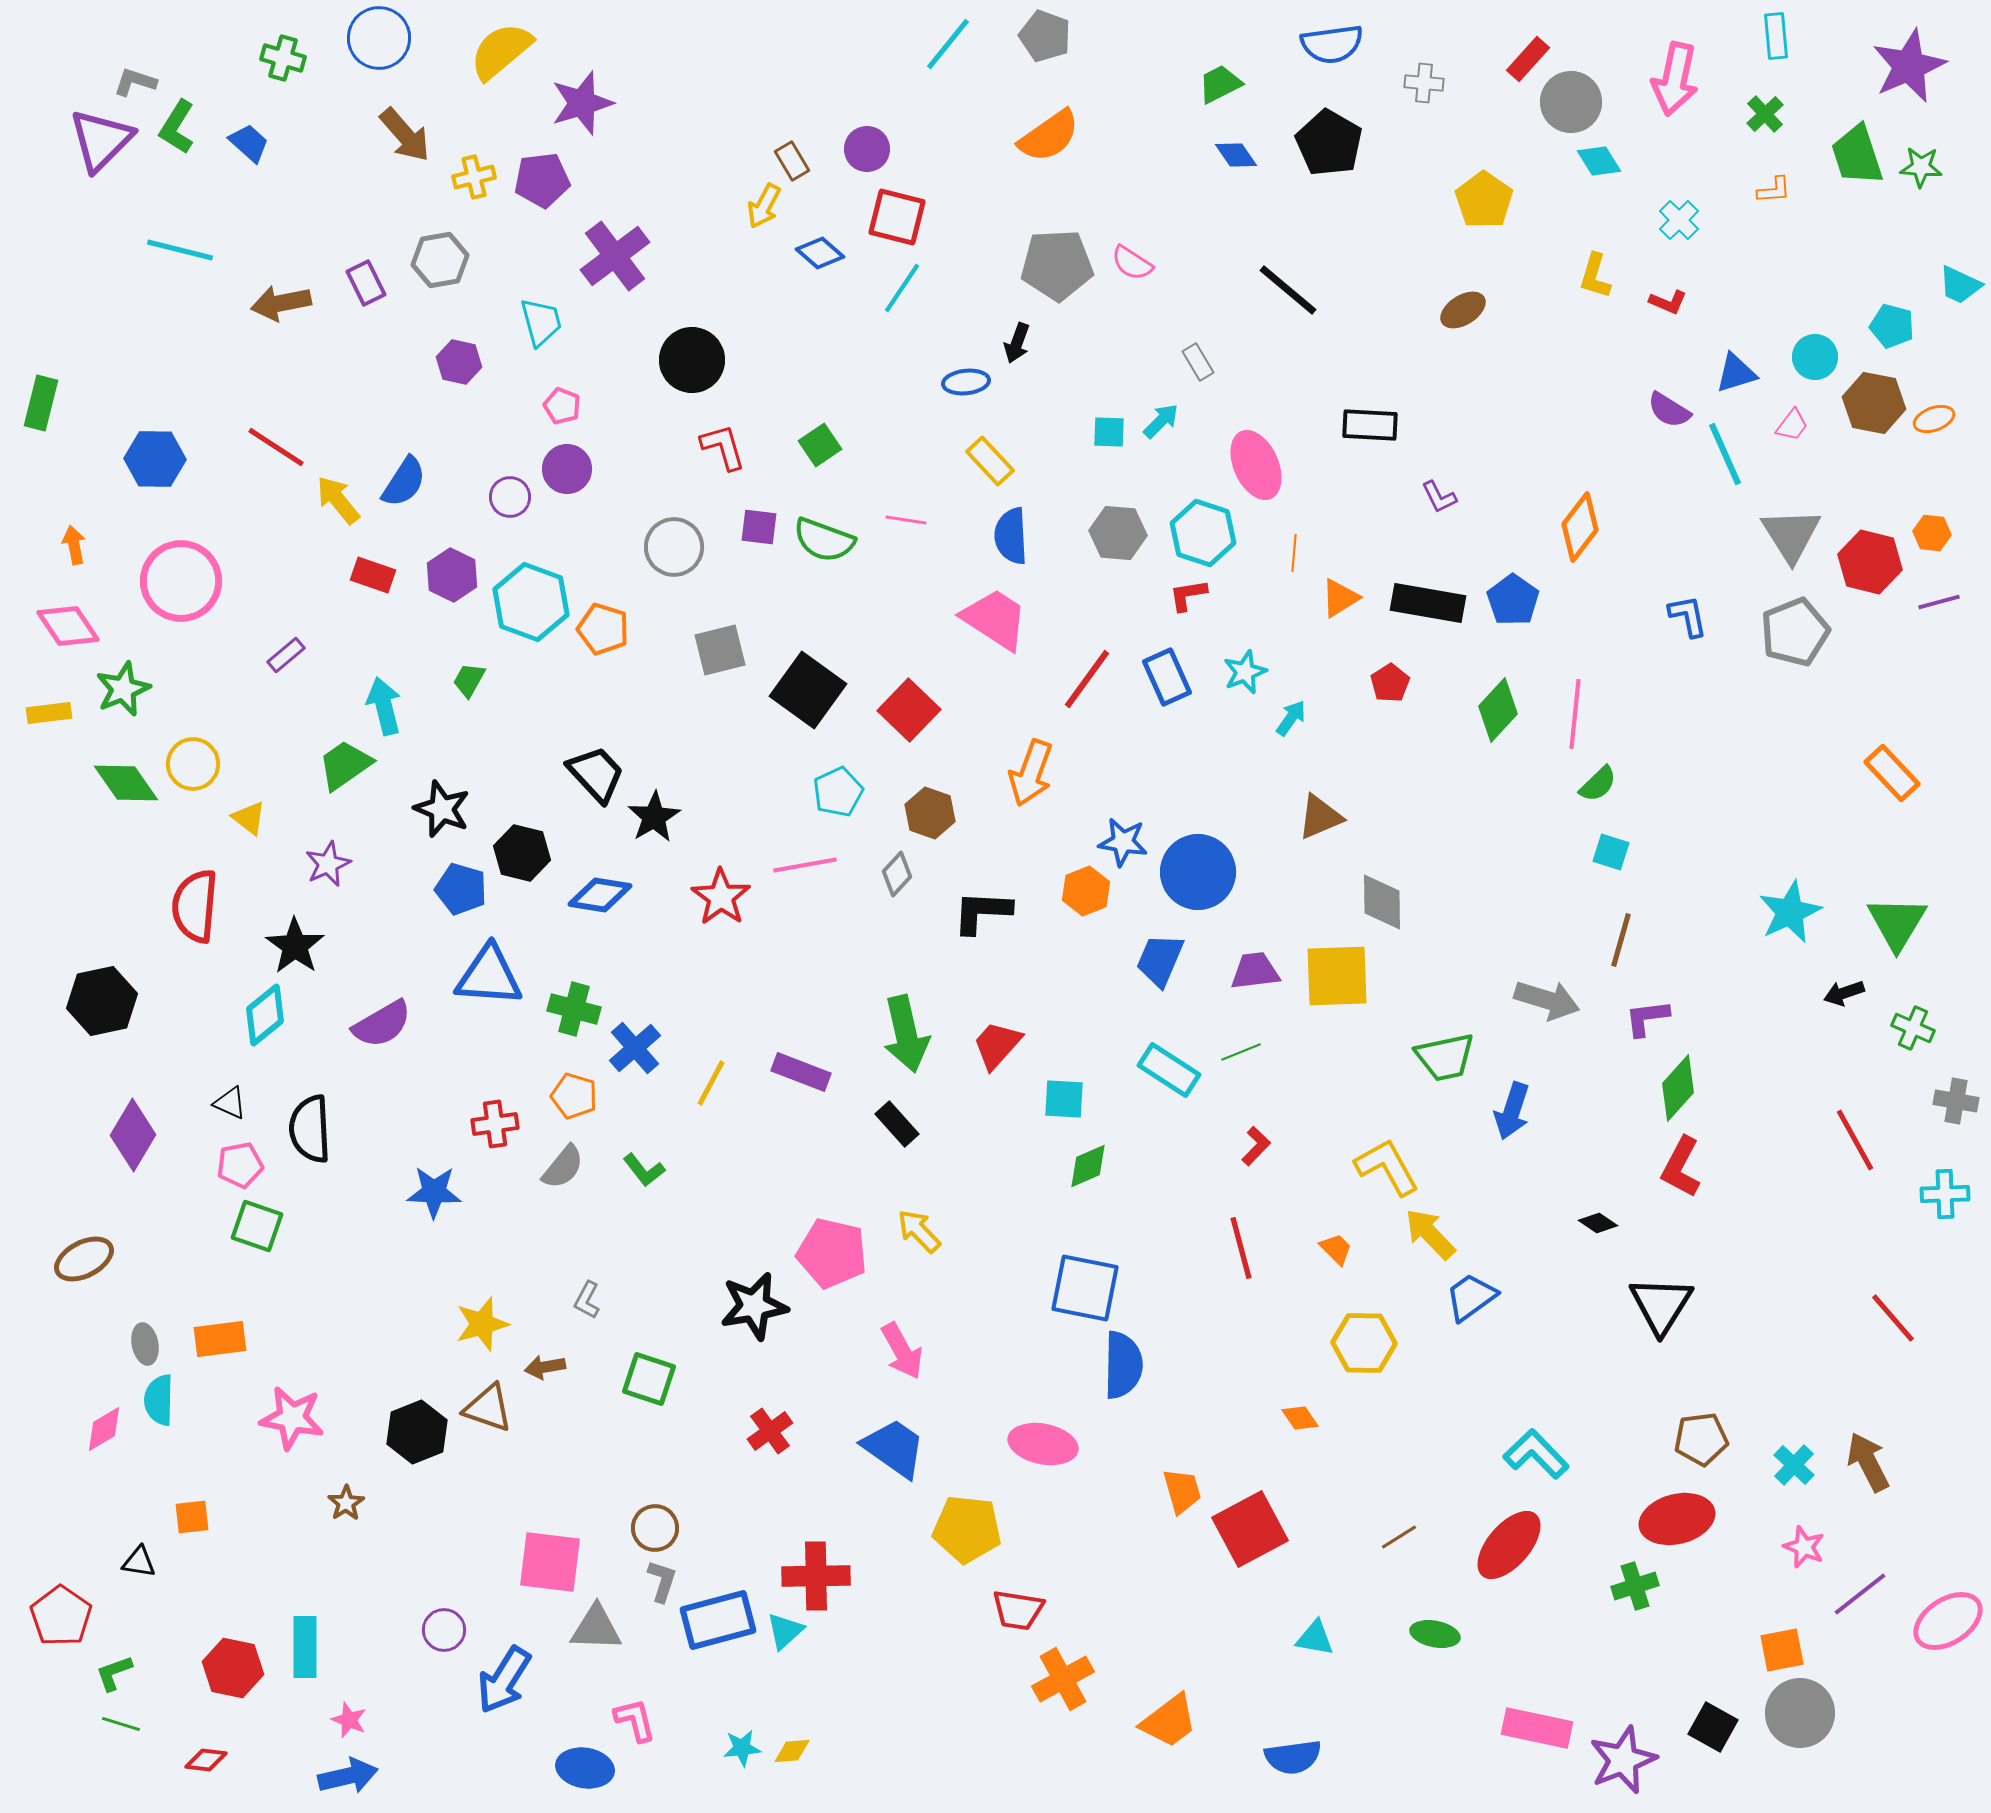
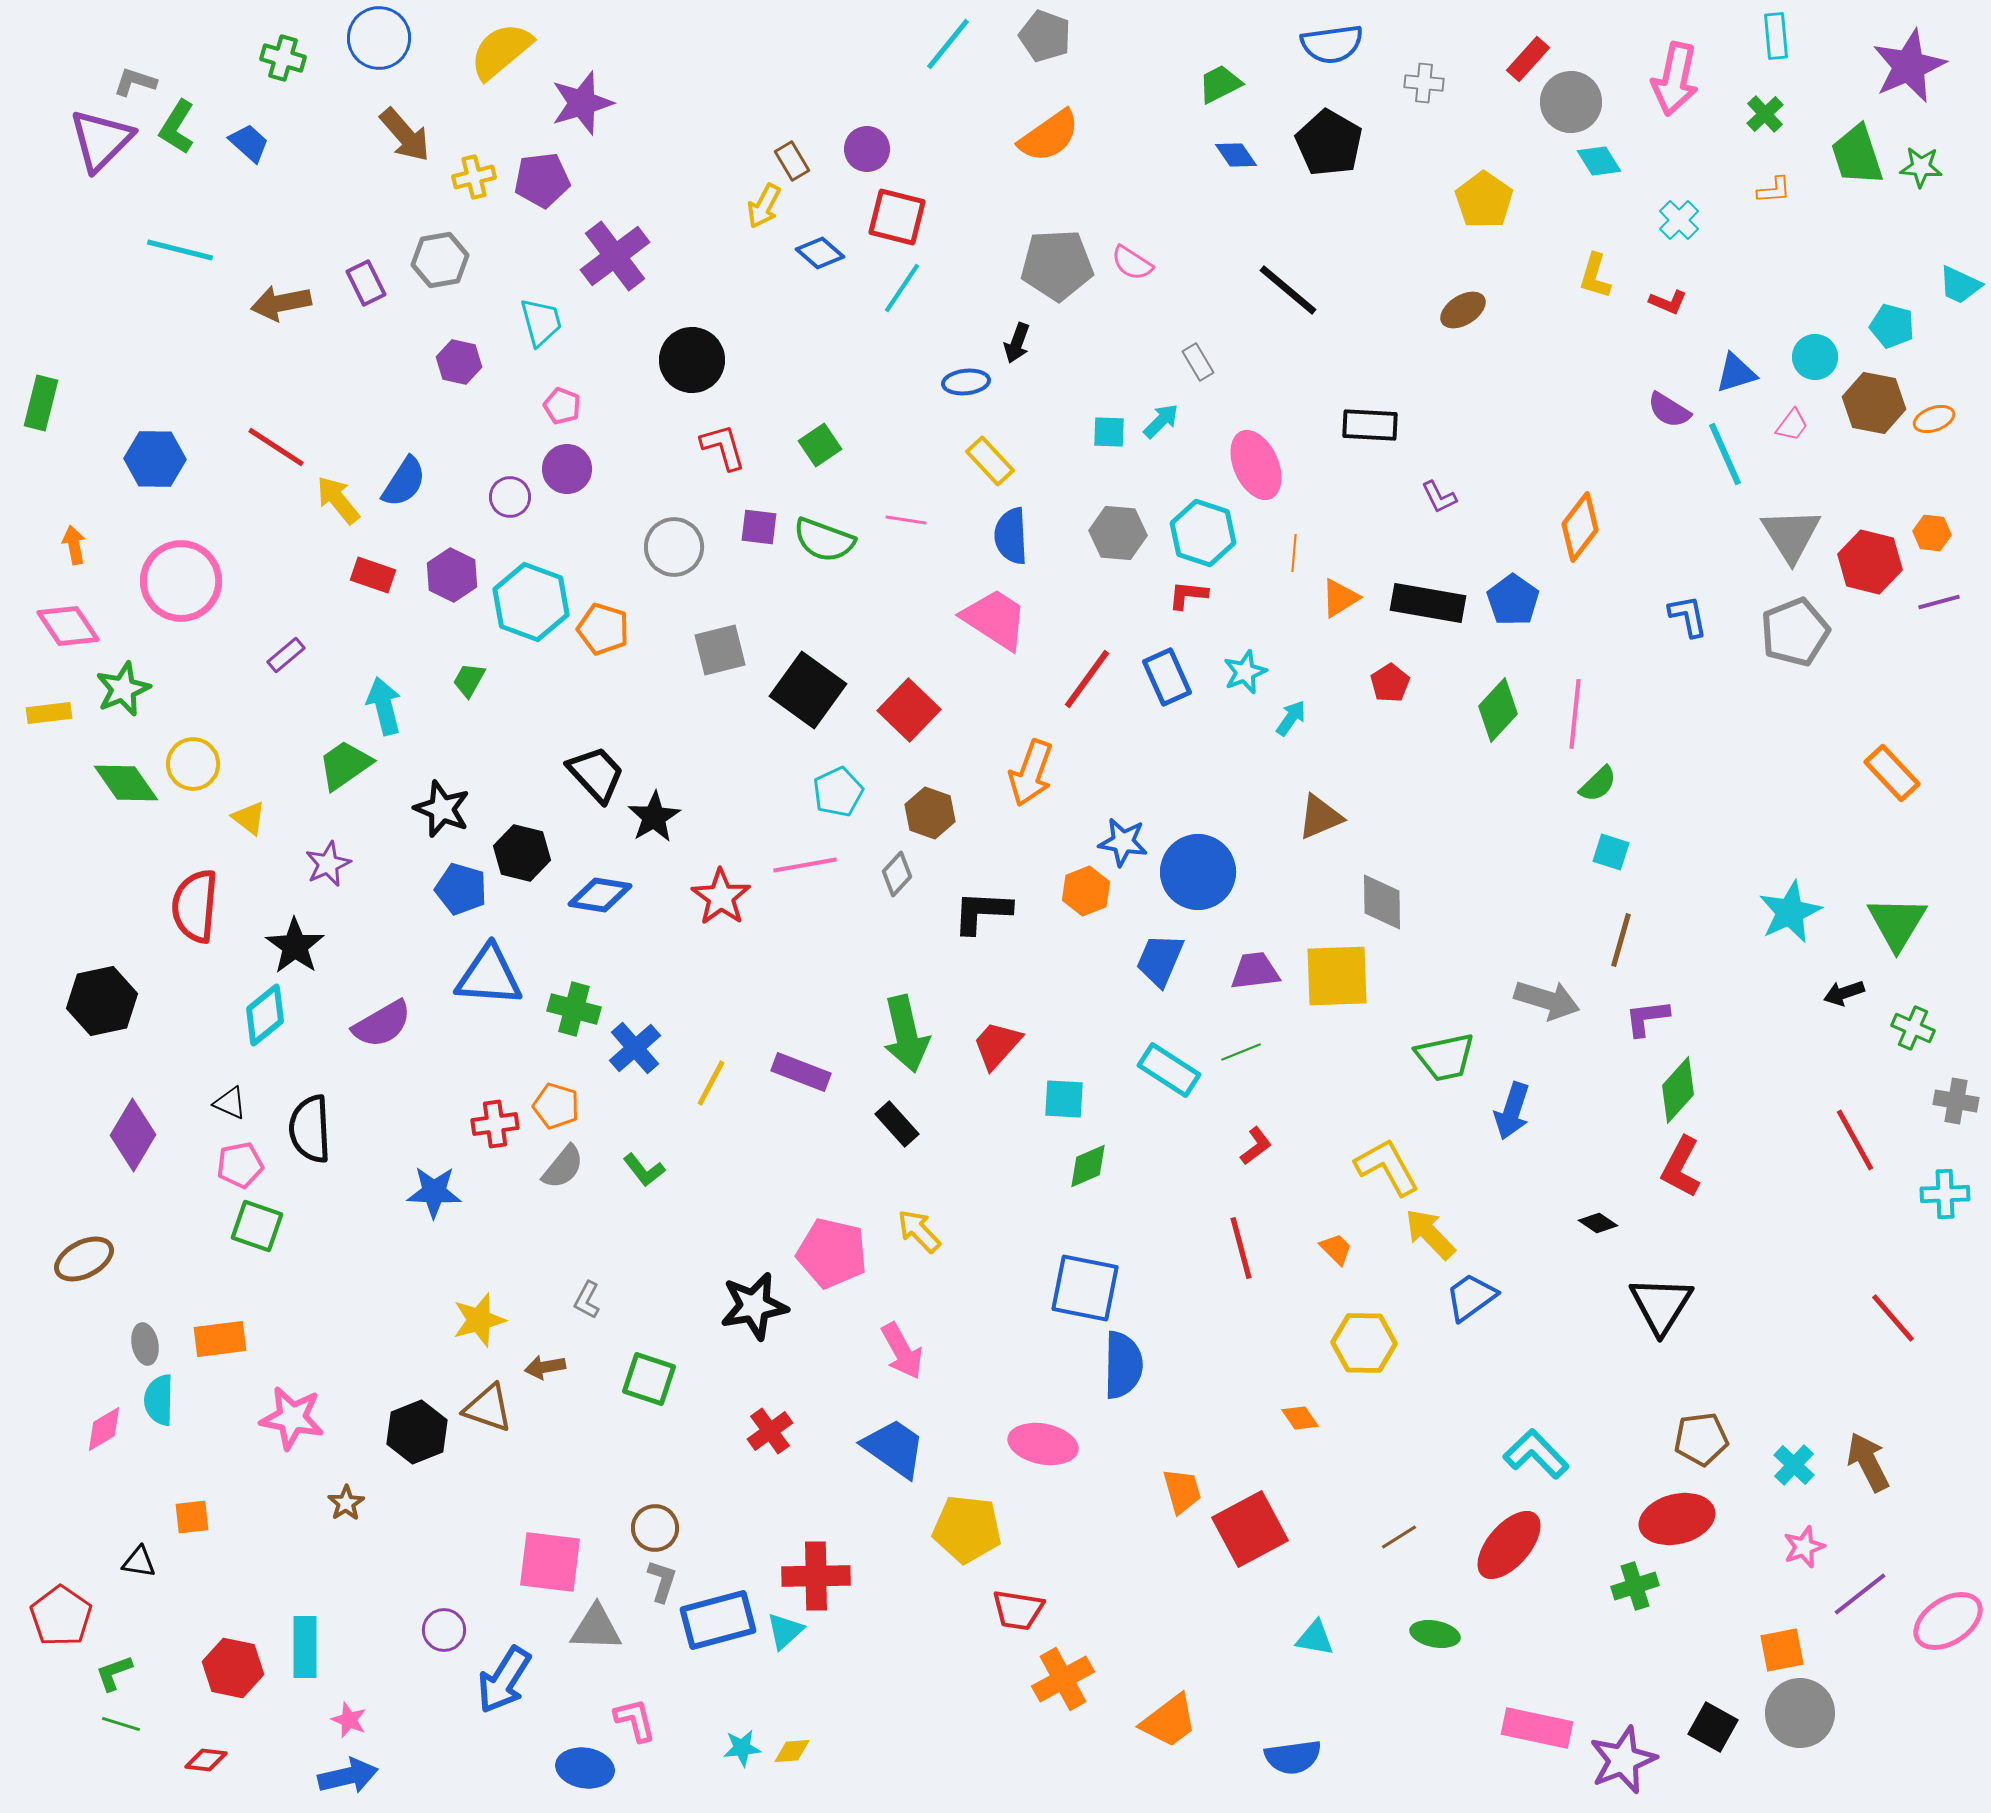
red L-shape at (1188, 595): rotated 15 degrees clockwise
green diamond at (1678, 1088): moved 2 px down
orange pentagon at (574, 1096): moved 18 px left, 10 px down
red L-shape at (1256, 1146): rotated 9 degrees clockwise
yellow star at (482, 1324): moved 3 px left, 4 px up
pink star at (1804, 1547): rotated 30 degrees clockwise
